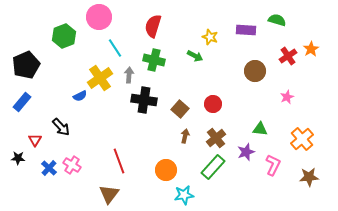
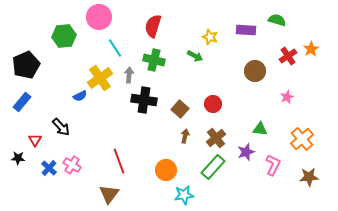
green hexagon: rotated 15 degrees clockwise
